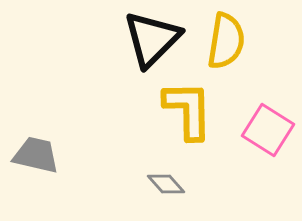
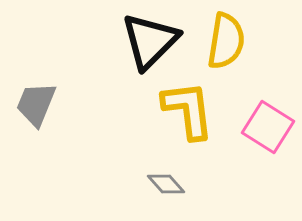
black triangle: moved 2 px left, 2 px down
yellow L-shape: rotated 6 degrees counterclockwise
pink square: moved 3 px up
gray trapezoid: moved 51 px up; rotated 81 degrees counterclockwise
